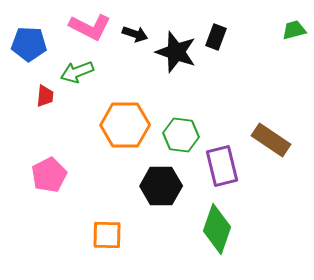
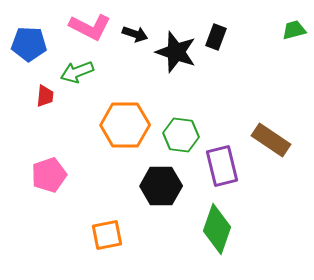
pink pentagon: rotated 8 degrees clockwise
orange square: rotated 12 degrees counterclockwise
